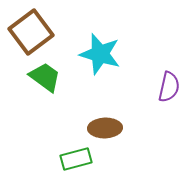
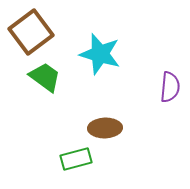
purple semicircle: moved 1 px right; rotated 8 degrees counterclockwise
